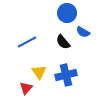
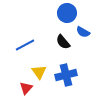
blue line: moved 2 px left, 3 px down
